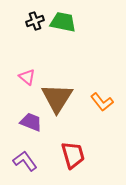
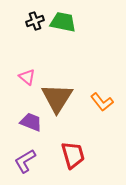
purple L-shape: rotated 85 degrees counterclockwise
